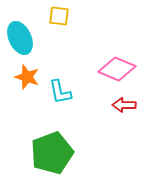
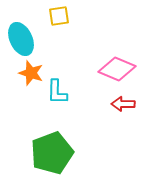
yellow square: rotated 15 degrees counterclockwise
cyan ellipse: moved 1 px right, 1 px down
orange star: moved 4 px right, 4 px up
cyan L-shape: moved 3 px left; rotated 12 degrees clockwise
red arrow: moved 1 px left, 1 px up
